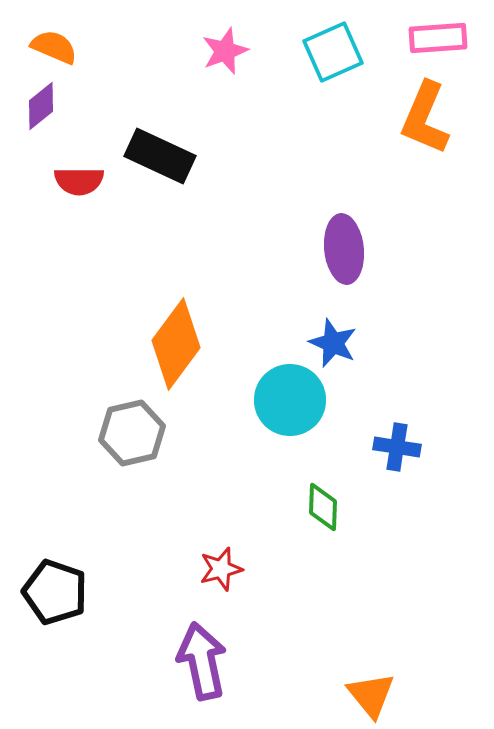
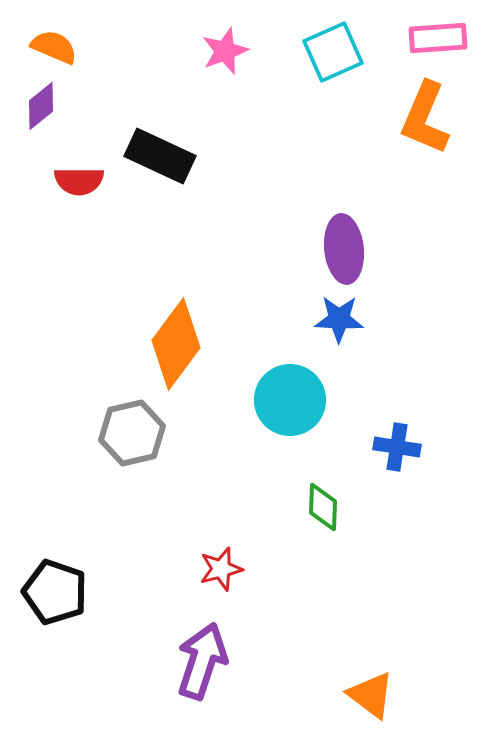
blue star: moved 6 px right, 24 px up; rotated 21 degrees counterclockwise
purple arrow: rotated 30 degrees clockwise
orange triangle: rotated 14 degrees counterclockwise
